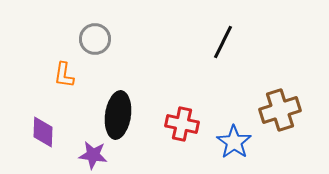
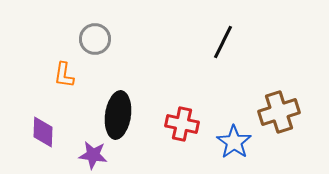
brown cross: moved 1 px left, 2 px down
